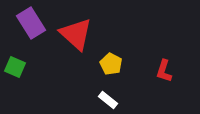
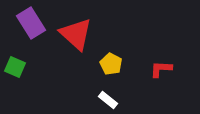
red L-shape: moved 3 px left, 2 px up; rotated 75 degrees clockwise
